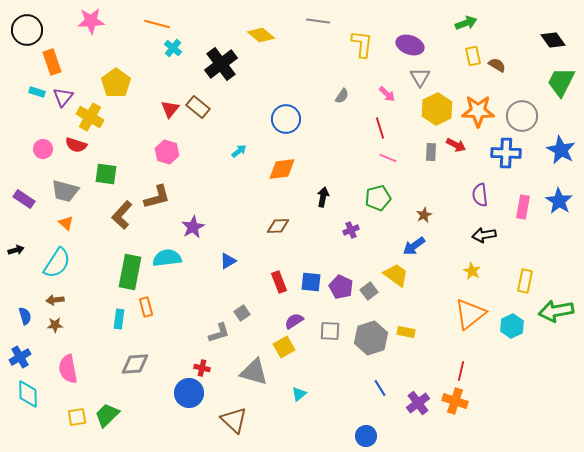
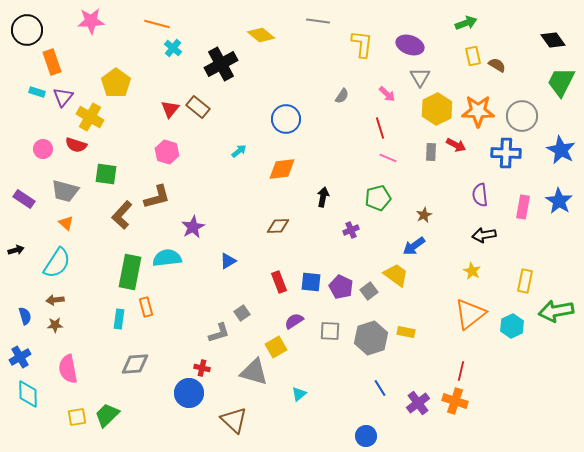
black cross at (221, 64): rotated 8 degrees clockwise
yellow square at (284, 347): moved 8 px left
